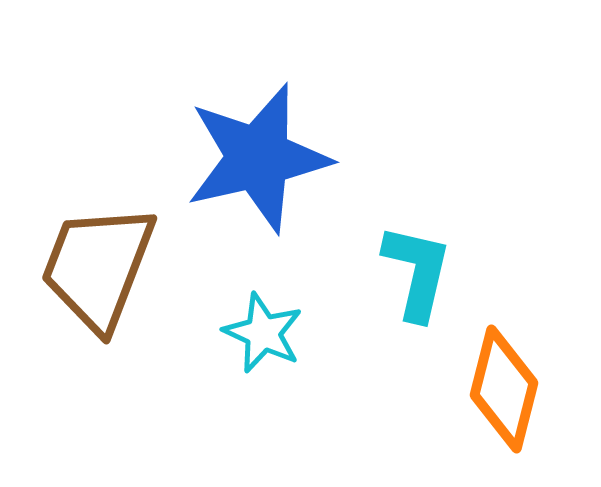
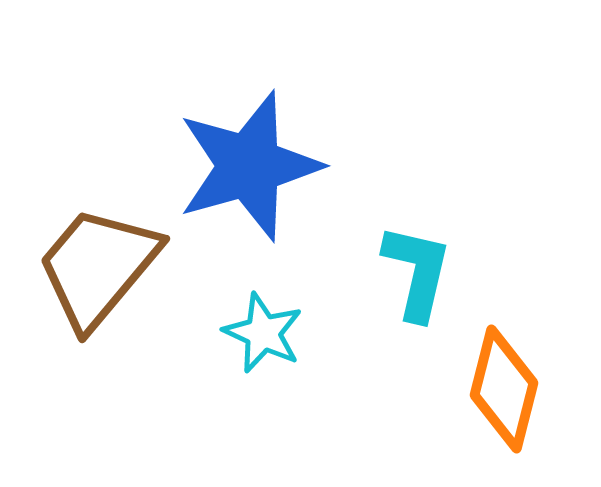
blue star: moved 9 px left, 8 px down; rotated 3 degrees counterclockwise
brown trapezoid: rotated 19 degrees clockwise
